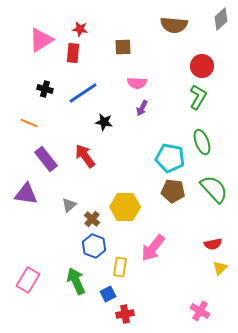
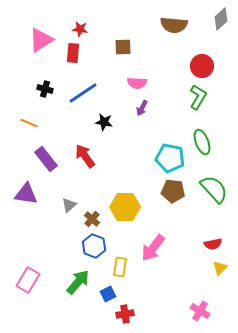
green arrow: moved 2 px right, 1 px down; rotated 64 degrees clockwise
